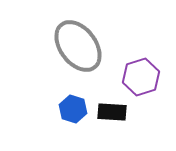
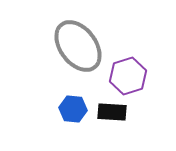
purple hexagon: moved 13 px left, 1 px up
blue hexagon: rotated 12 degrees counterclockwise
